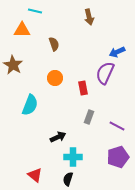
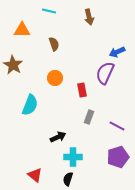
cyan line: moved 14 px right
red rectangle: moved 1 px left, 2 px down
